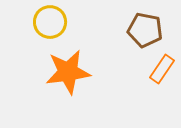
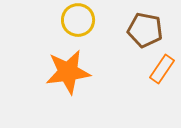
yellow circle: moved 28 px right, 2 px up
